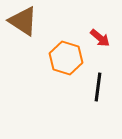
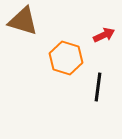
brown triangle: rotated 16 degrees counterclockwise
red arrow: moved 4 px right, 3 px up; rotated 65 degrees counterclockwise
